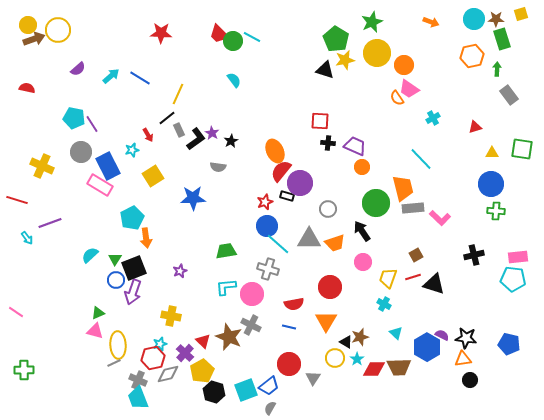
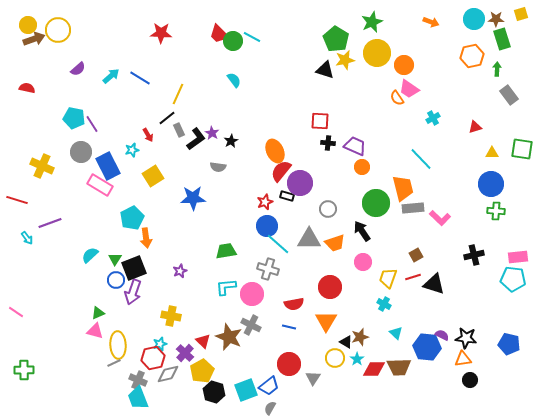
blue hexagon at (427, 347): rotated 24 degrees counterclockwise
